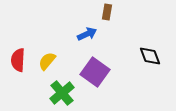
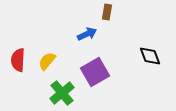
purple square: rotated 24 degrees clockwise
